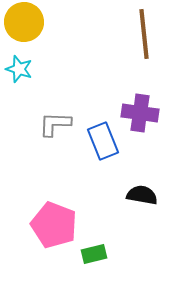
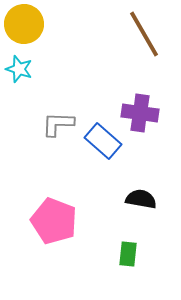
yellow circle: moved 2 px down
brown line: rotated 24 degrees counterclockwise
gray L-shape: moved 3 px right
blue rectangle: rotated 27 degrees counterclockwise
black semicircle: moved 1 px left, 4 px down
pink pentagon: moved 4 px up
green rectangle: moved 34 px right; rotated 70 degrees counterclockwise
